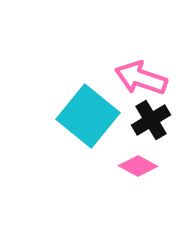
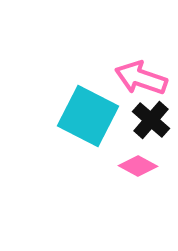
cyan square: rotated 12 degrees counterclockwise
black cross: rotated 18 degrees counterclockwise
